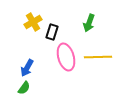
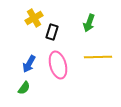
yellow cross: moved 1 px right, 4 px up
pink ellipse: moved 8 px left, 8 px down
blue arrow: moved 2 px right, 4 px up
